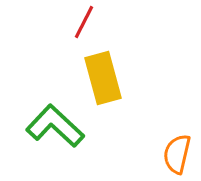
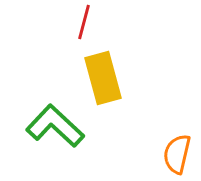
red line: rotated 12 degrees counterclockwise
